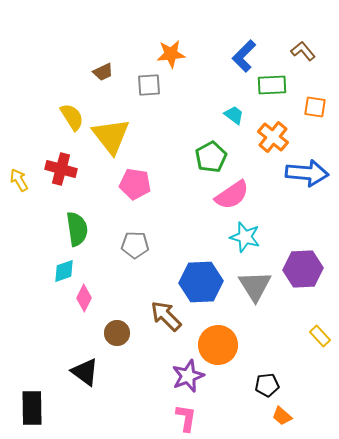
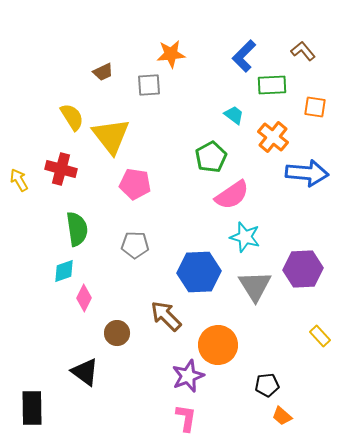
blue hexagon: moved 2 px left, 10 px up
